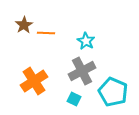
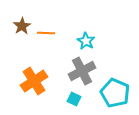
brown star: moved 2 px left, 1 px down
cyan pentagon: moved 2 px right, 1 px down
